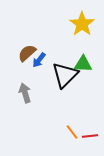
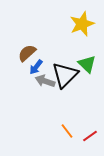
yellow star: rotated 15 degrees clockwise
blue arrow: moved 3 px left, 7 px down
green triangle: moved 4 px right; rotated 42 degrees clockwise
gray arrow: moved 20 px right, 12 px up; rotated 54 degrees counterclockwise
orange line: moved 5 px left, 1 px up
red line: rotated 28 degrees counterclockwise
